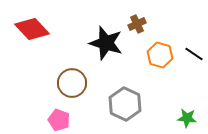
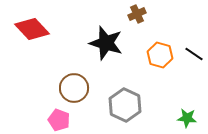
brown cross: moved 10 px up
brown circle: moved 2 px right, 5 px down
gray hexagon: moved 1 px down
